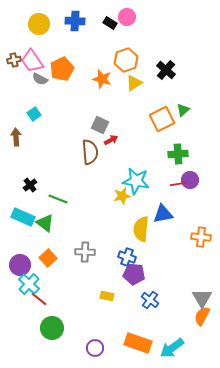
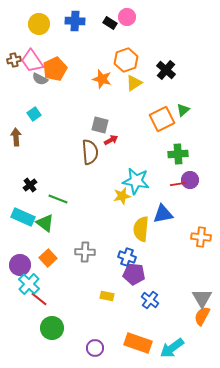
orange pentagon at (62, 69): moved 7 px left
gray square at (100, 125): rotated 12 degrees counterclockwise
